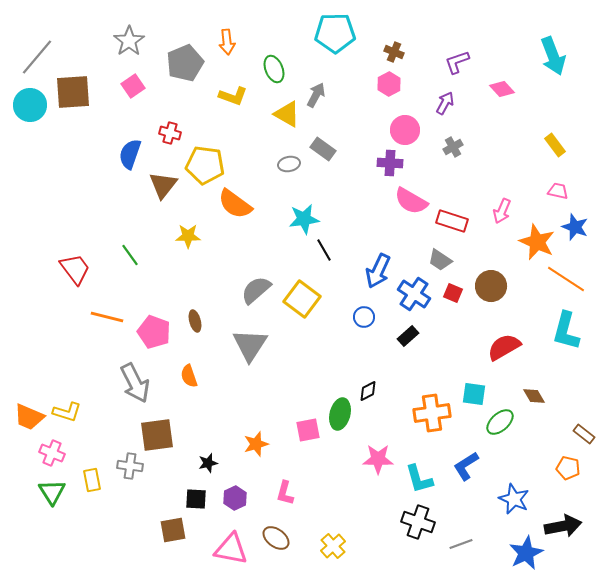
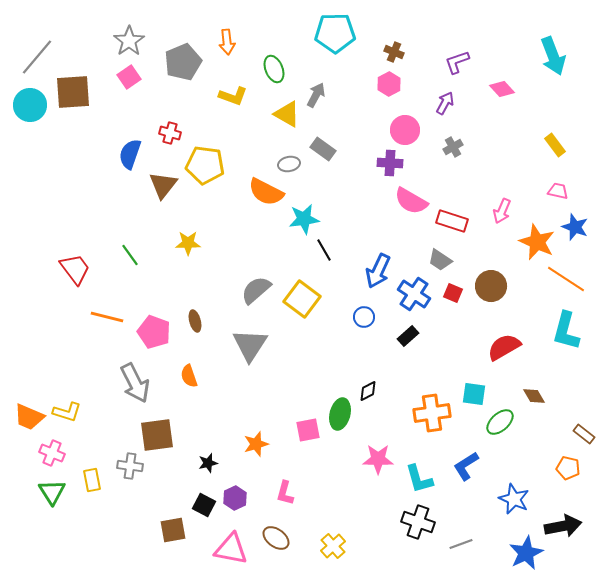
gray pentagon at (185, 63): moved 2 px left, 1 px up
pink square at (133, 86): moved 4 px left, 9 px up
orange semicircle at (235, 204): moved 31 px right, 12 px up; rotated 9 degrees counterclockwise
yellow star at (188, 236): moved 7 px down
black square at (196, 499): moved 8 px right, 6 px down; rotated 25 degrees clockwise
